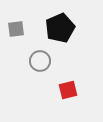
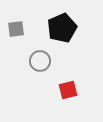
black pentagon: moved 2 px right
